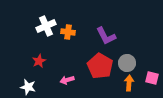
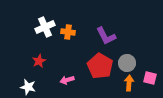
white cross: moved 1 px left, 1 px down
pink square: moved 2 px left
